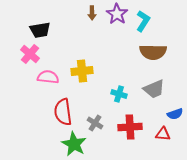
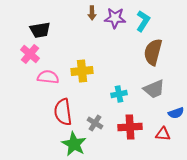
purple star: moved 2 px left, 4 px down; rotated 30 degrees counterclockwise
brown semicircle: rotated 104 degrees clockwise
cyan cross: rotated 28 degrees counterclockwise
blue semicircle: moved 1 px right, 1 px up
